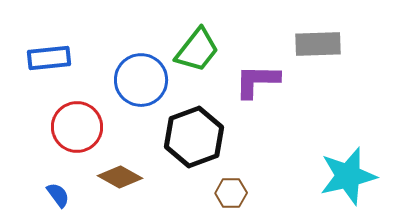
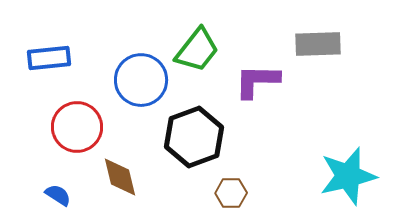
brown diamond: rotated 48 degrees clockwise
blue semicircle: rotated 20 degrees counterclockwise
